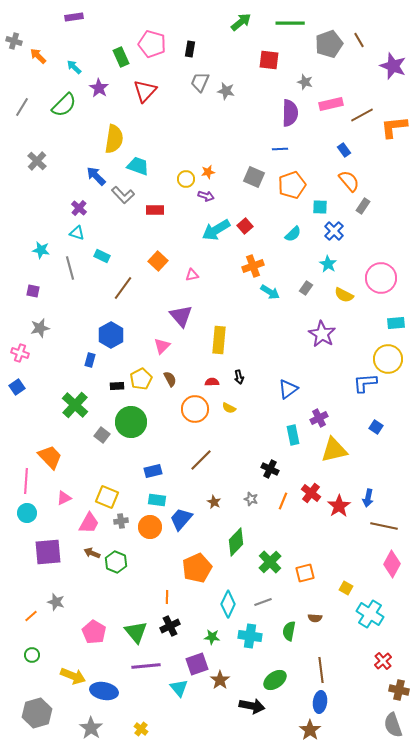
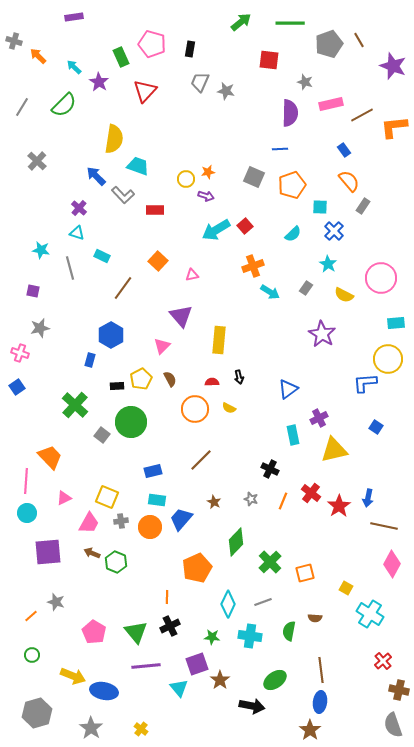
purple star at (99, 88): moved 6 px up
